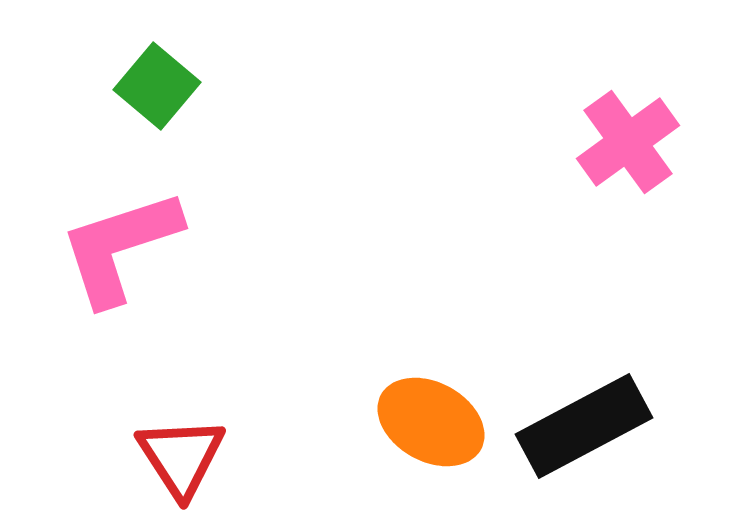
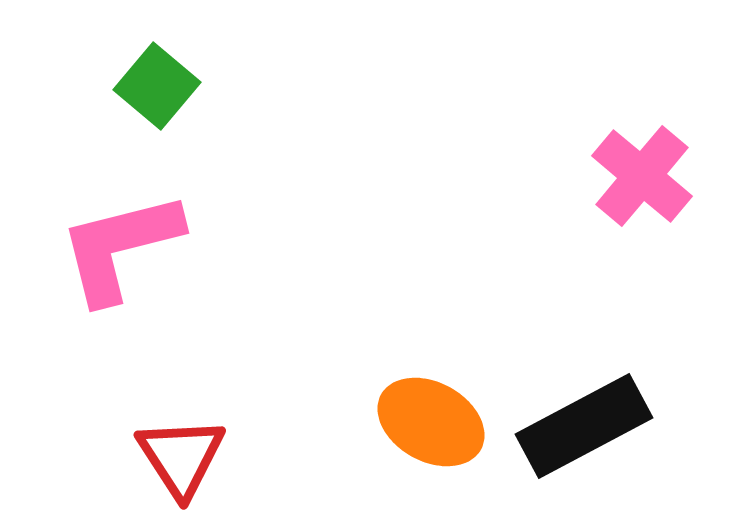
pink cross: moved 14 px right, 34 px down; rotated 14 degrees counterclockwise
pink L-shape: rotated 4 degrees clockwise
